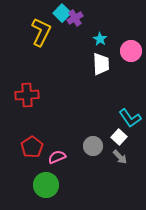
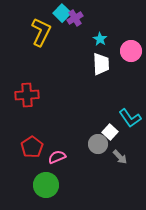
white square: moved 9 px left, 5 px up
gray circle: moved 5 px right, 2 px up
